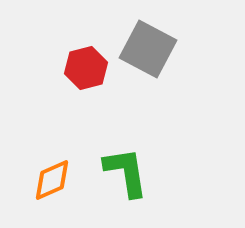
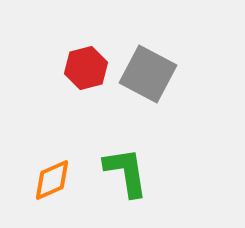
gray square: moved 25 px down
